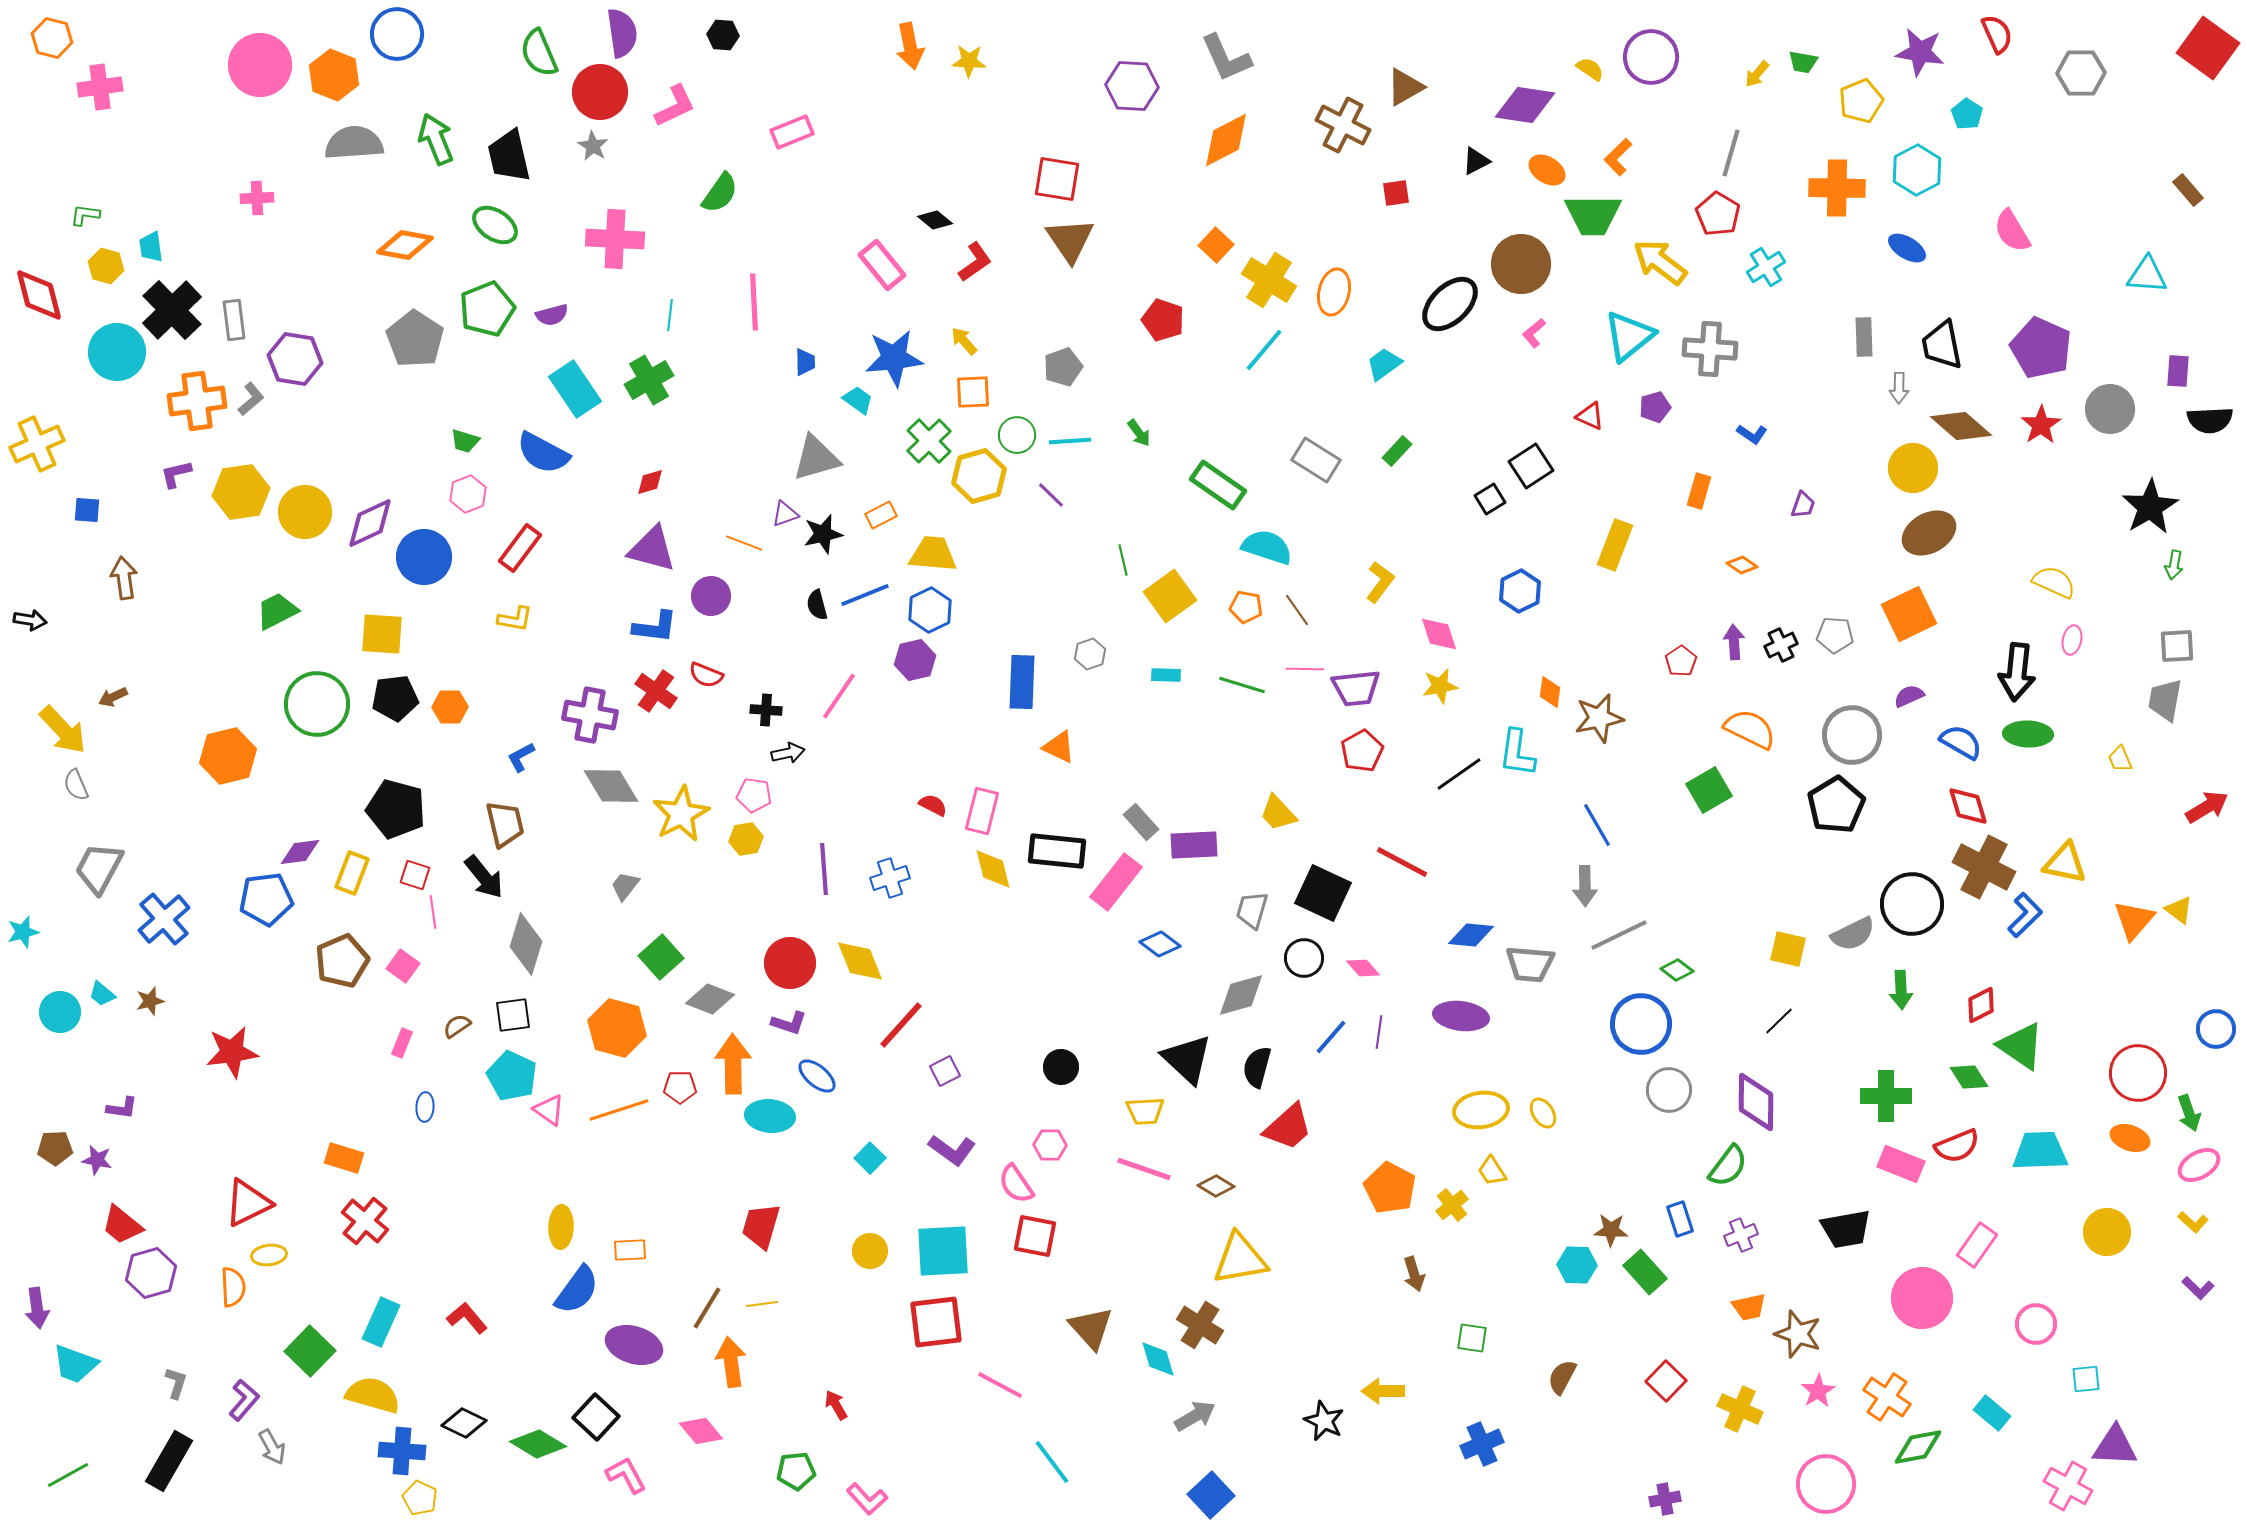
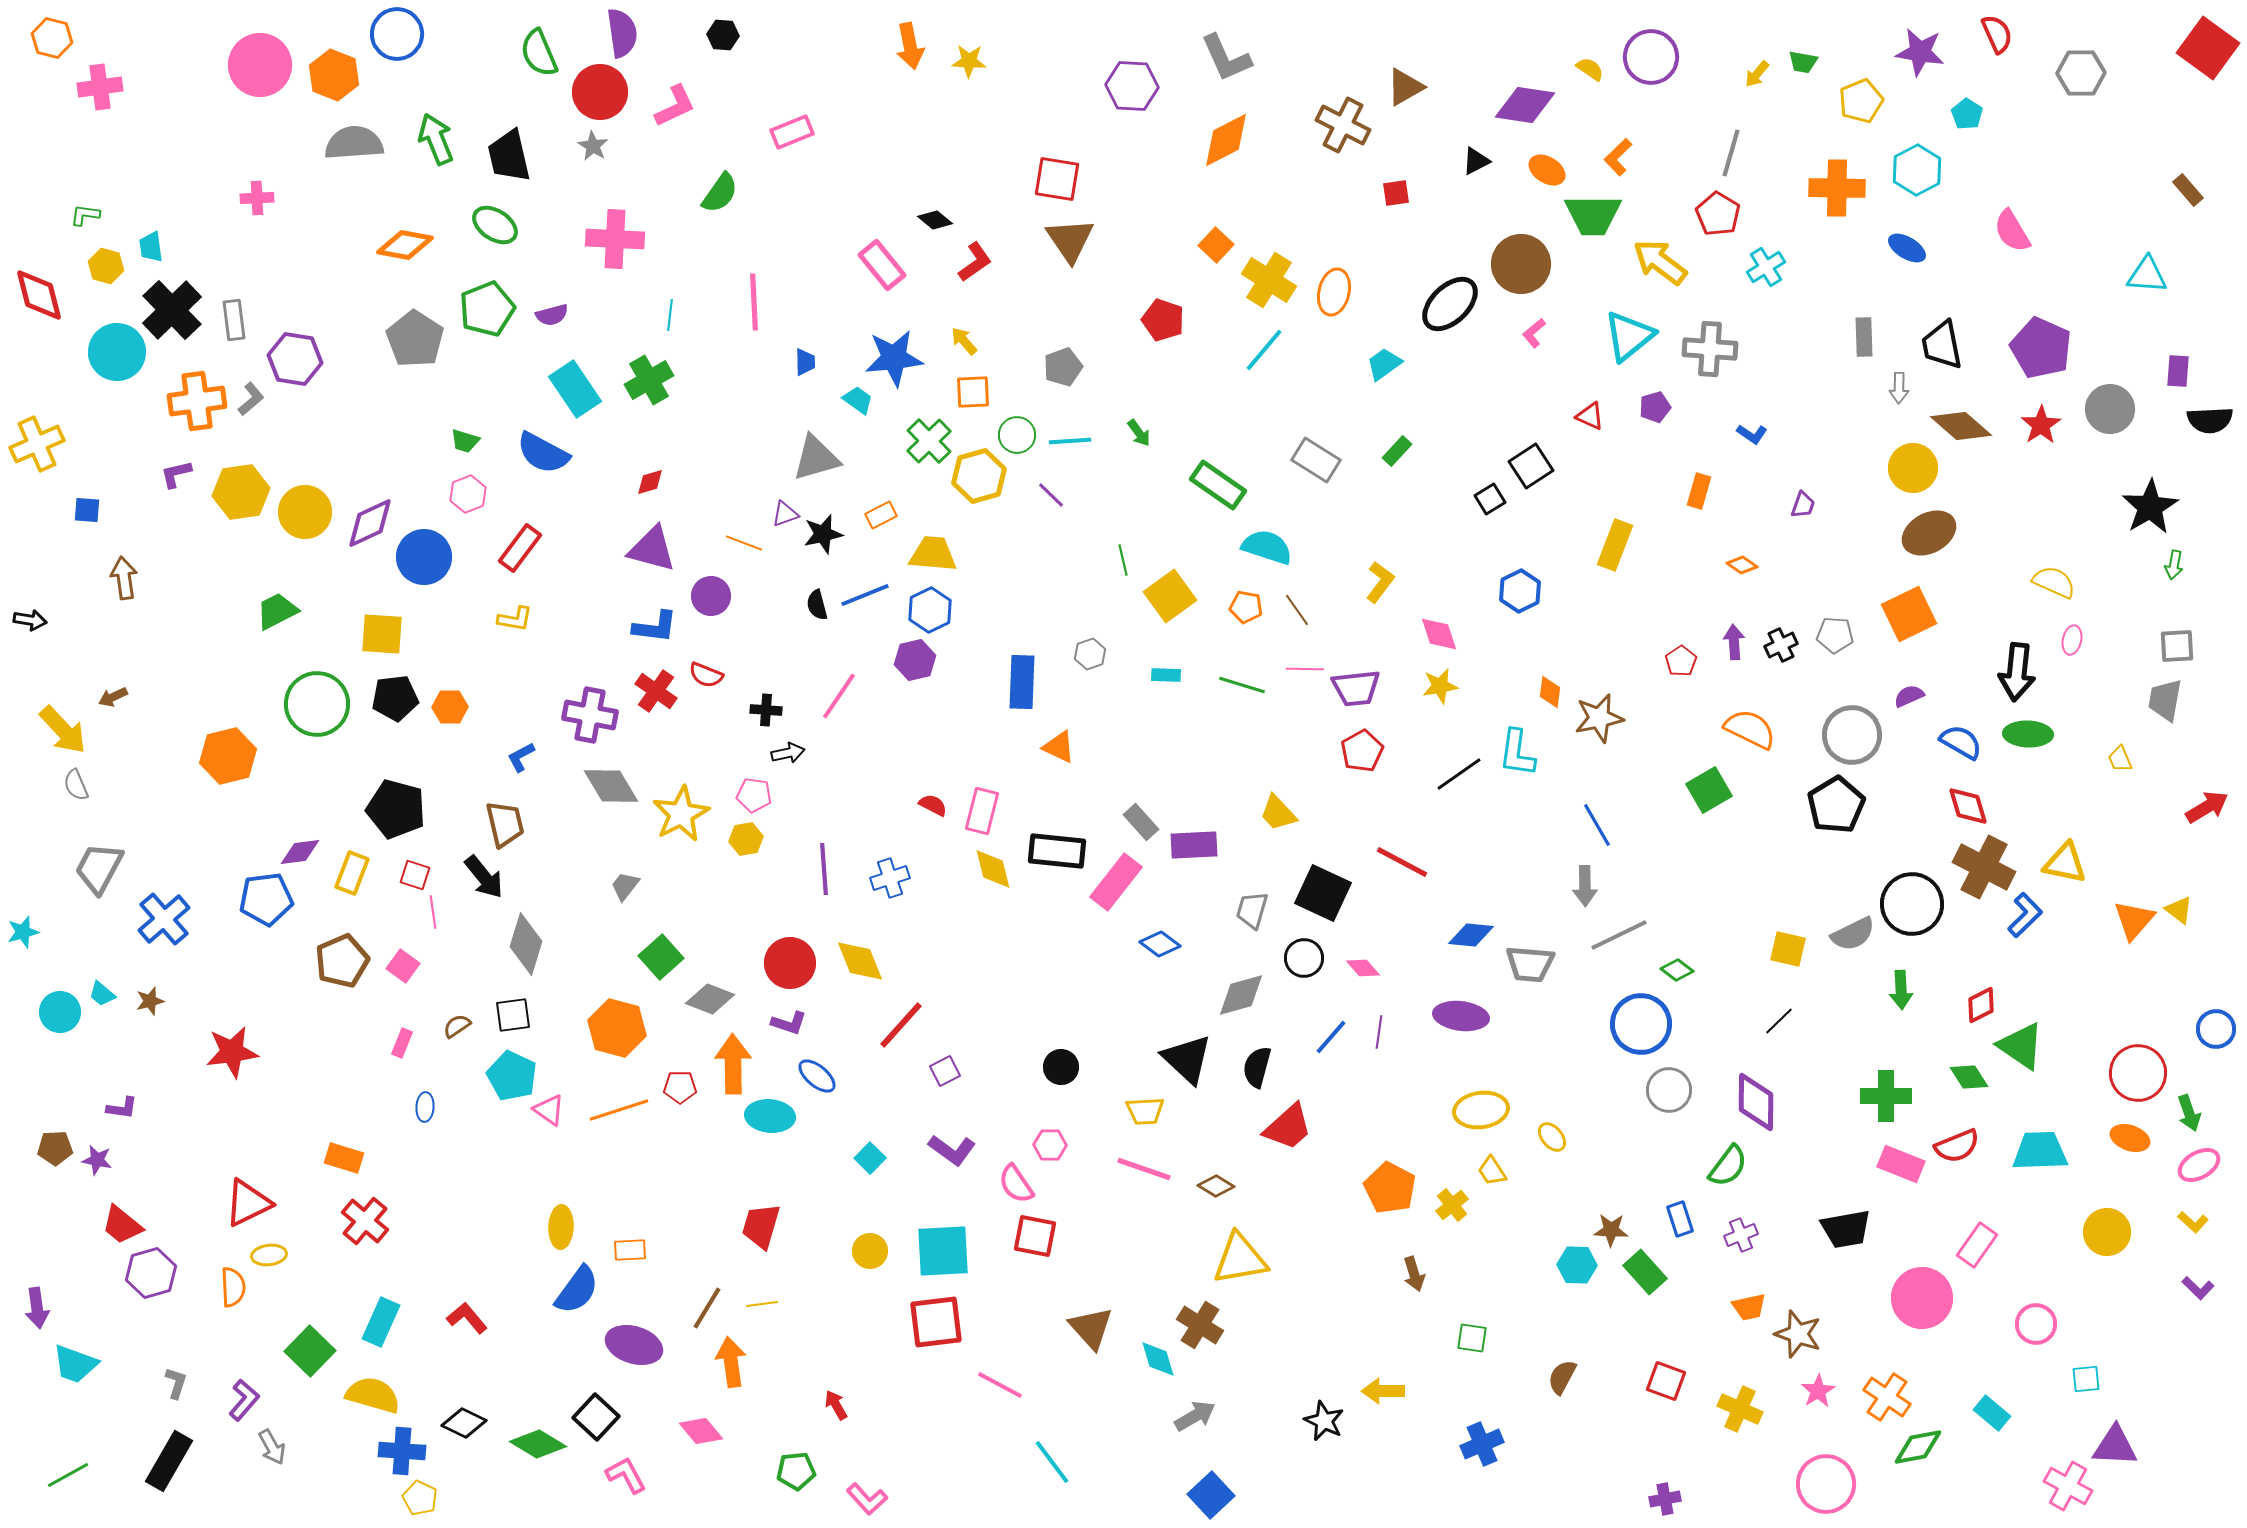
yellow ellipse at (1543, 1113): moved 9 px right, 24 px down; rotated 8 degrees counterclockwise
red square at (1666, 1381): rotated 24 degrees counterclockwise
